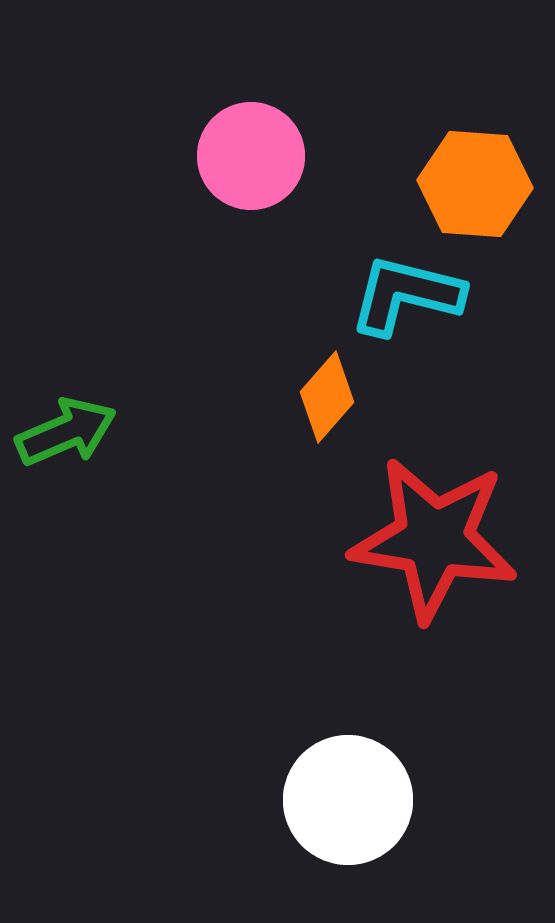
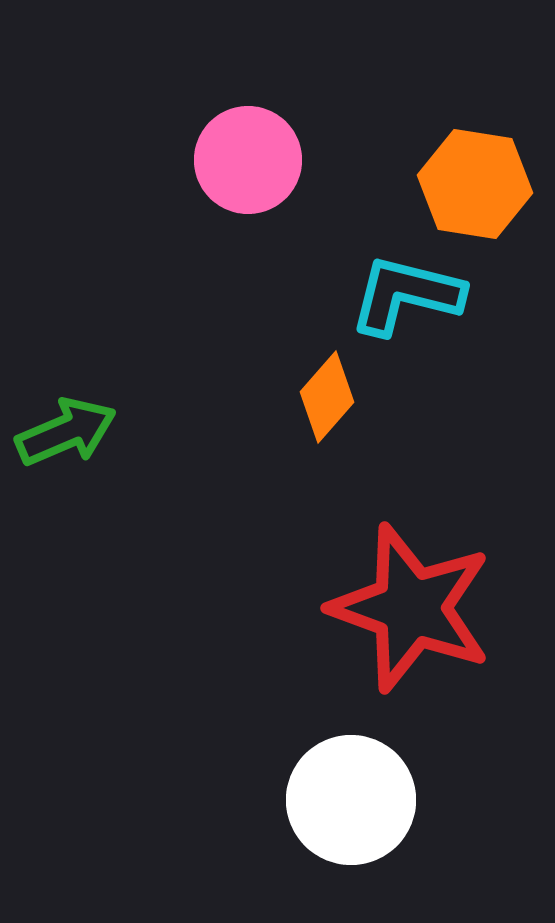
pink circle: moved 3 px left, 4 px down
orange hexagon: rotated 5 degrees clockwise
red star: moved 23 px left, 69 px down; rotated 11 degrees clockwise
white circle: moved 3 px right
